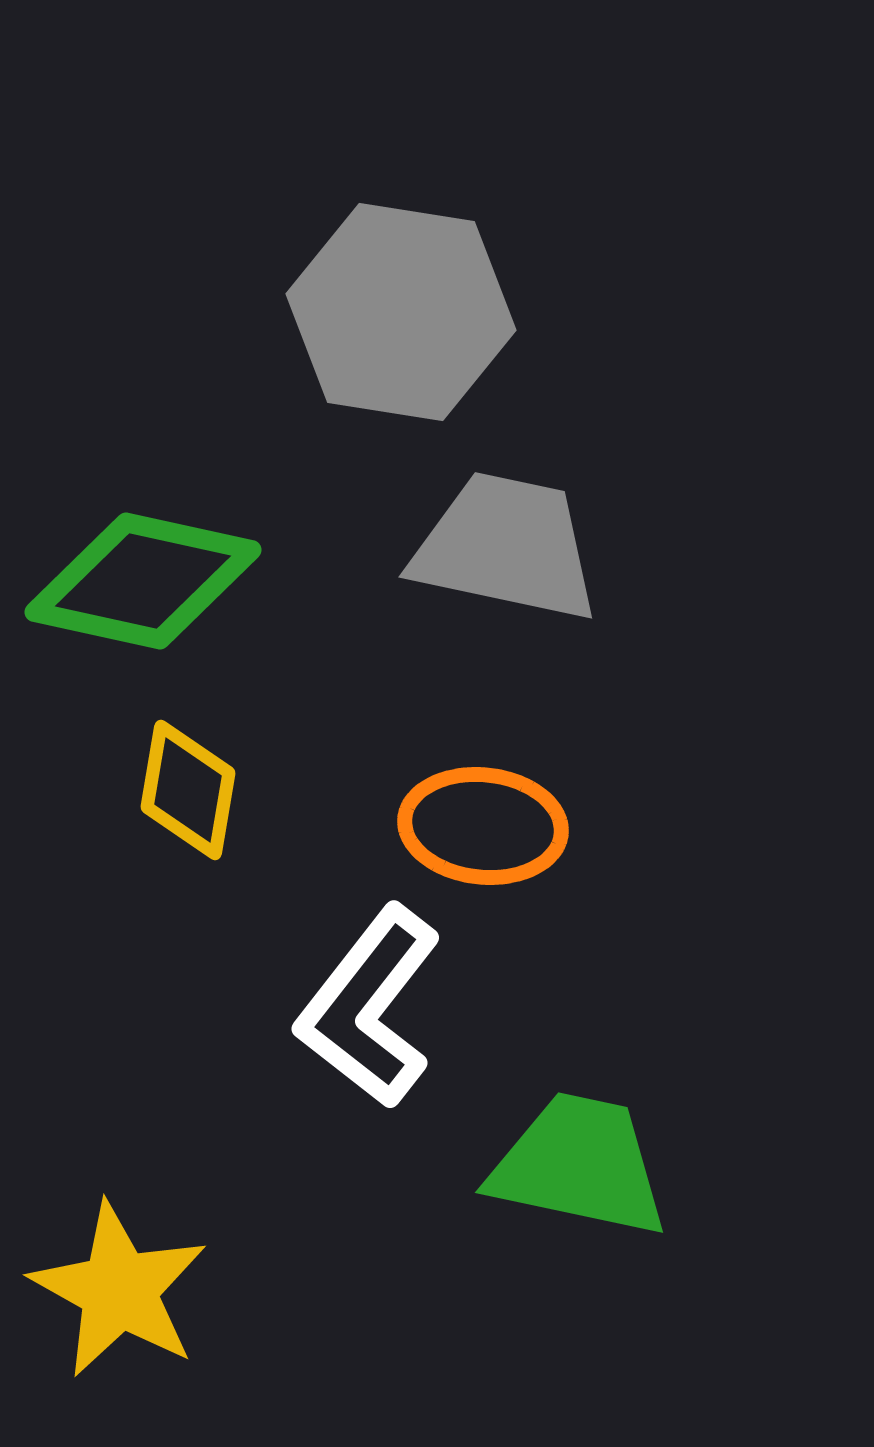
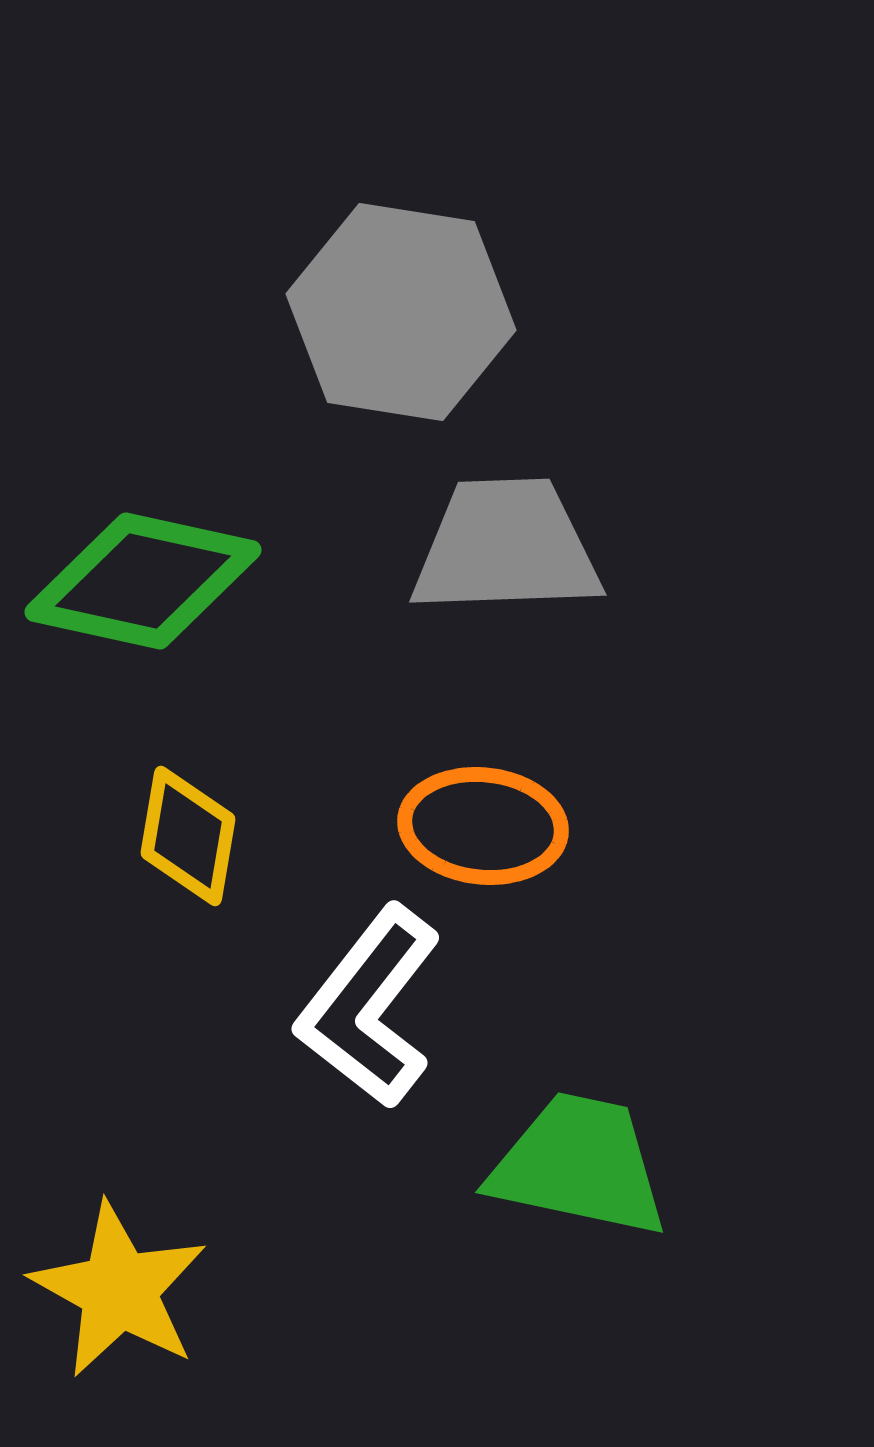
gray trapezoid: rotated 14 degrees counterclockwise
yellow diamond: moved 46 px down
